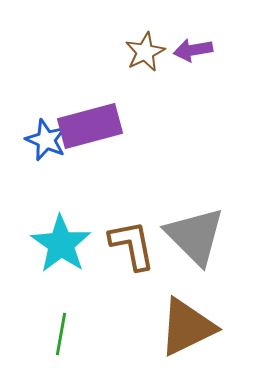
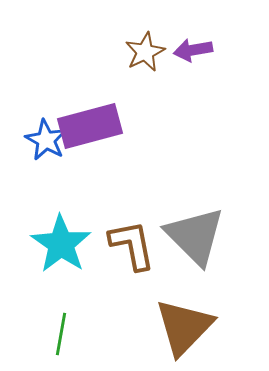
blue star: rotated 6 degrees clockwise
brown triangle: moved 3 px left; rotated 20 degrees counterclockwise
